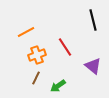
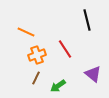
black line: moved 6 px left
orange line: rotated 54 degrees clockwise
red line: moved 2 px down
purple triangle: moved 8 px down
